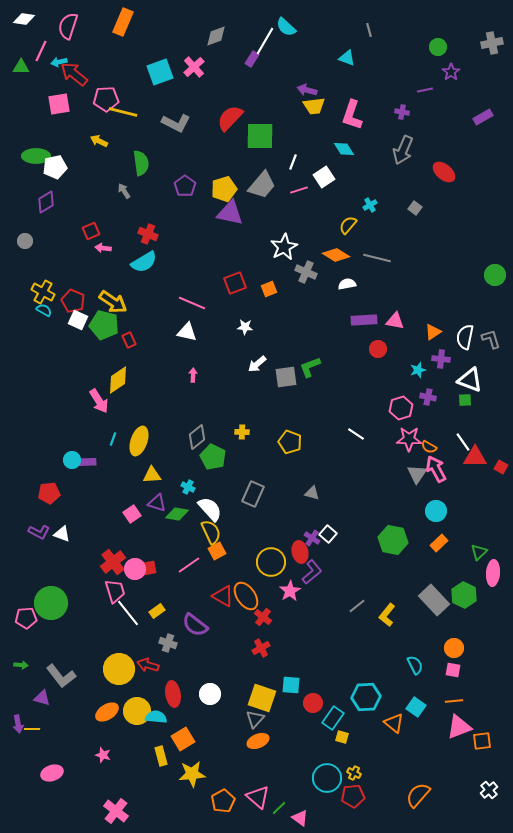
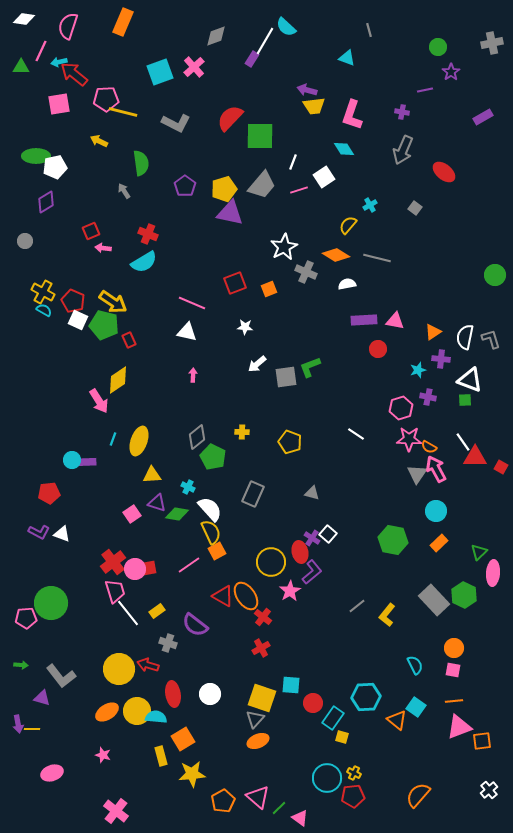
orange triangle at (394, 723): moved 3 px right, 3 px up
